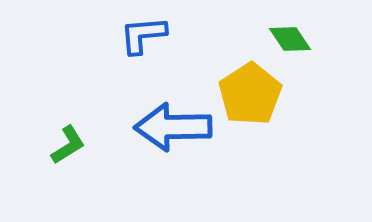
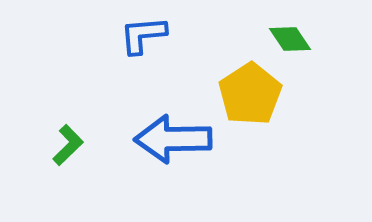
blue arrow: moved 12 px down
green L-shape: rotated 12 degrees counterclockwise
